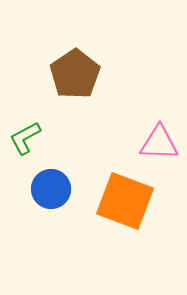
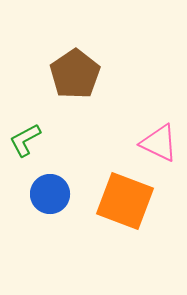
green L-shape: moved 2 px down
pink triangle: rotated 24 degrees clockwise
blue circle: moved 1 px left, 5 px down
